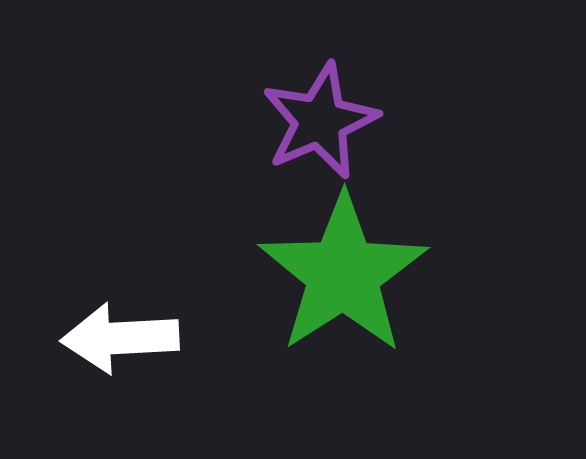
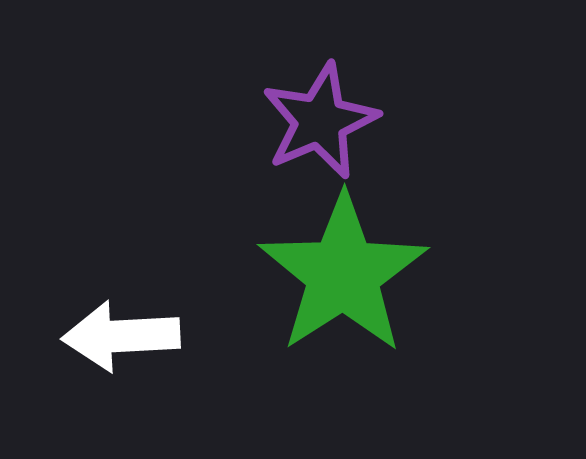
white arrow: moved 1 px right, 2 px up
